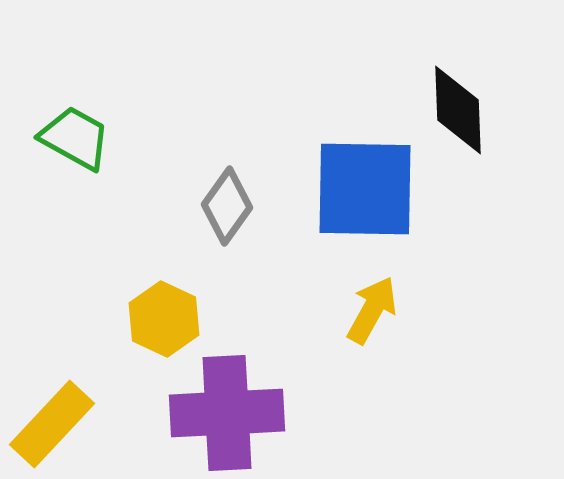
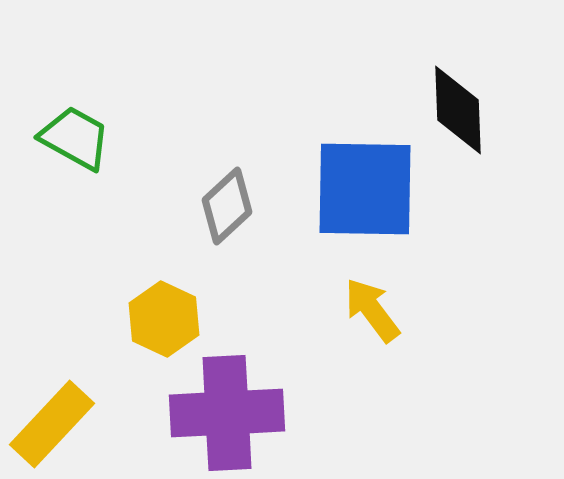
gray diamond: rotated 12 degrees clockwise
yellow arrow: rotated 66 degrees counterclockwise
